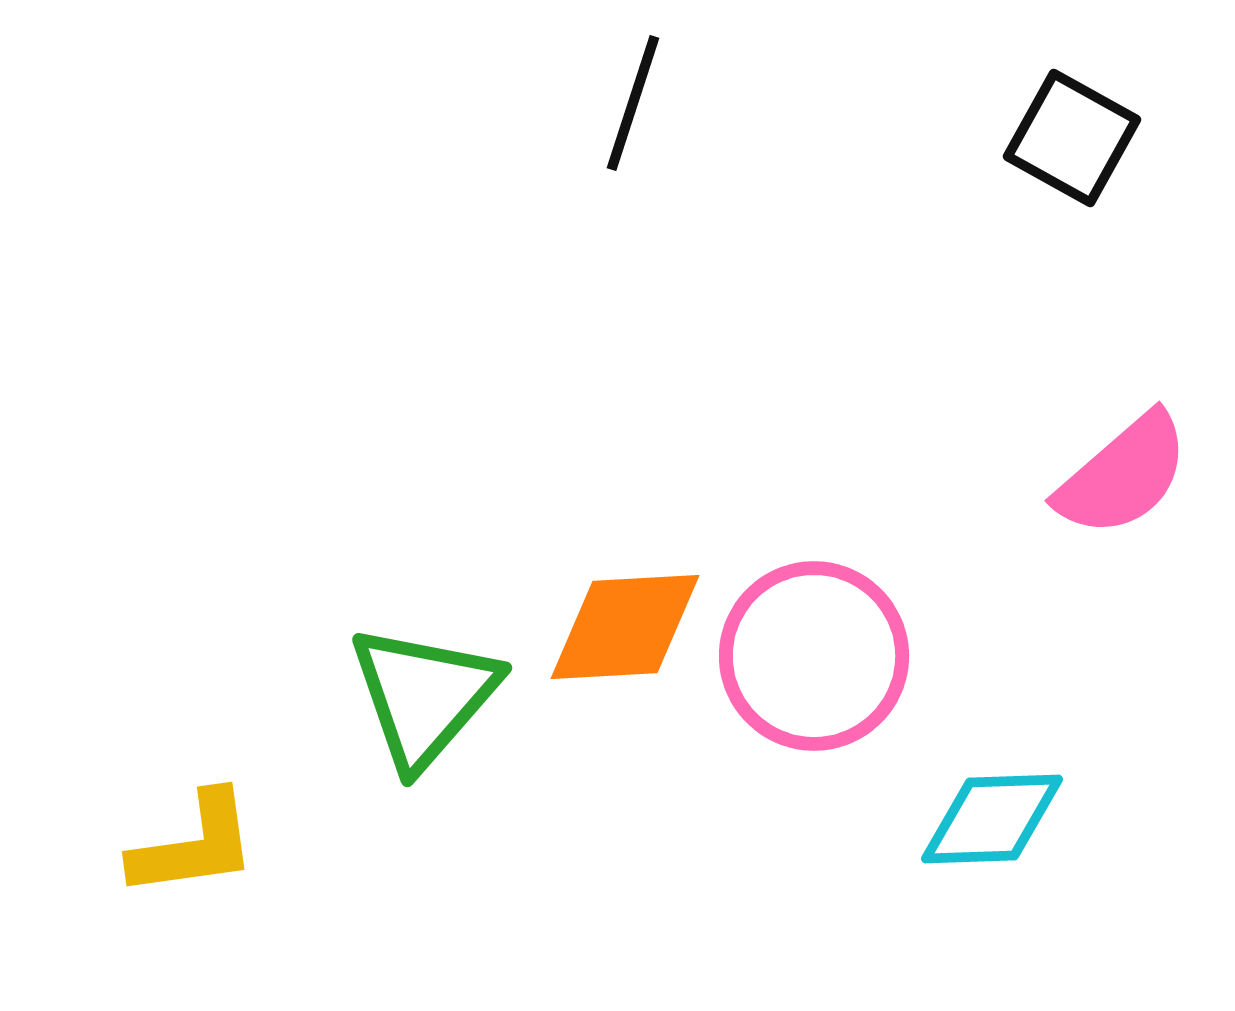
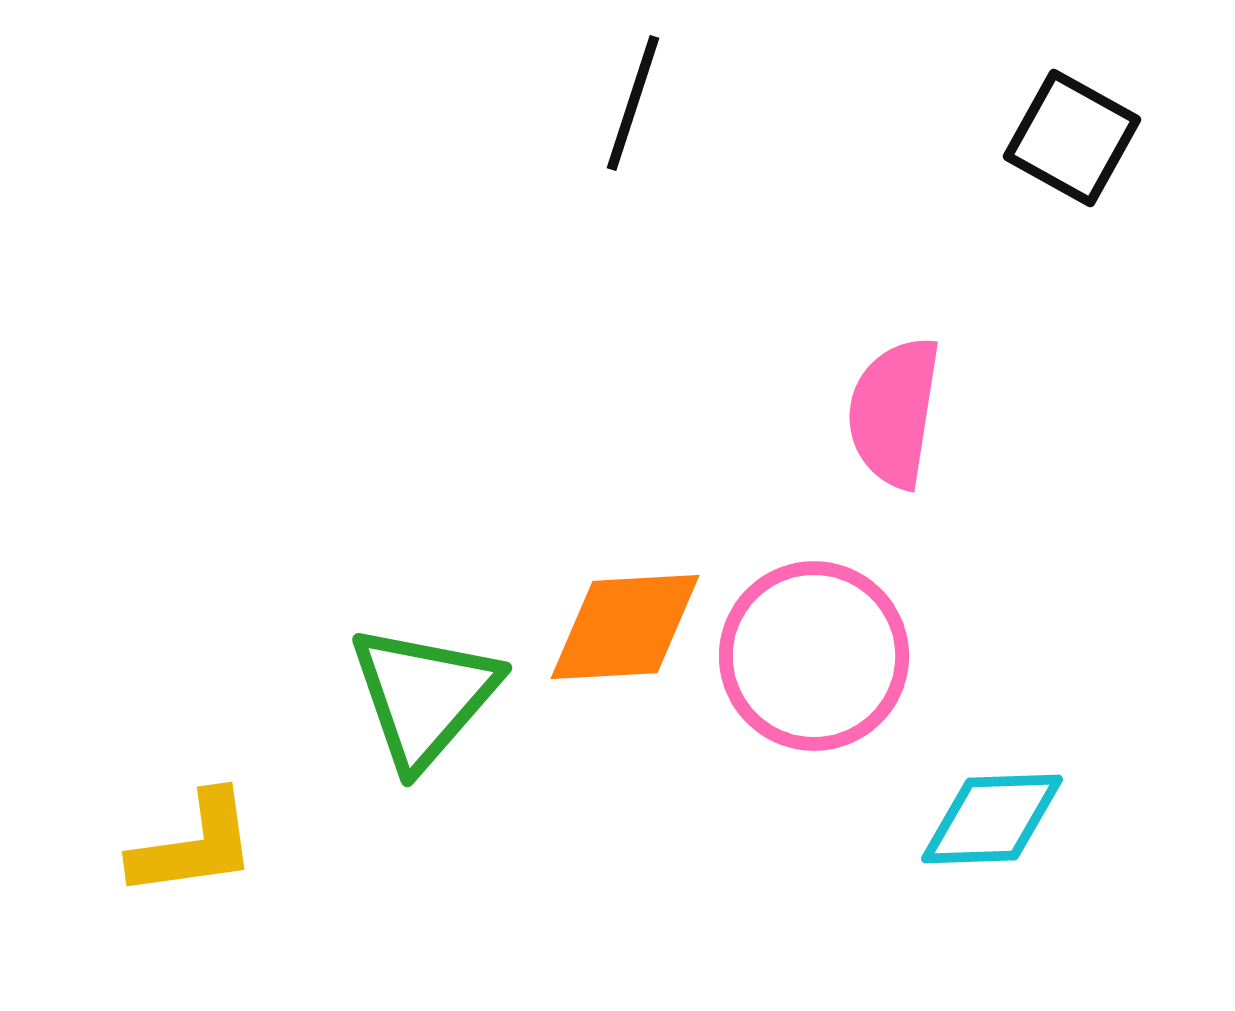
pink semicircle: moved 229 px left, 63 px up; rotated 140 degrees clockwise
